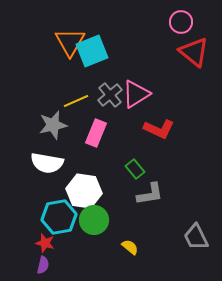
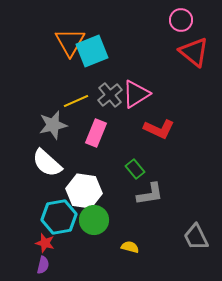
pink circle: moved 2 px up
white semicircle: rotated 32 degrees clockwise
yellow semicircle: rotated 24 degrees counterclockwise
